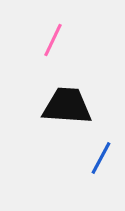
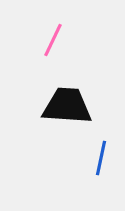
blue line: rotated 16 degrees counterclockwise
